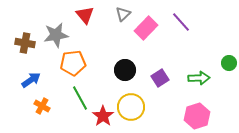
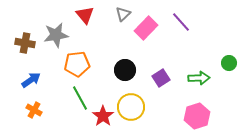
orange pentagon: moved 4 px right, 1 px down
purple square: moved 1 px right
orange cross: moved 8 px left, 4 px down
